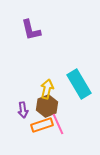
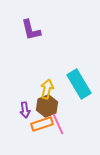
purple arrow: moved 2 px right
orange rectangle: moved 1 px up
